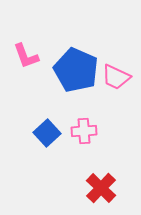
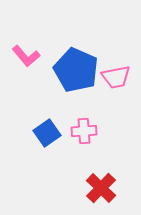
pink L-shape: rotated 20 degrees counterclockwise
pink trapezoid: rotated 36 degrees counterclockwise
blue square: rotated 8 degrees clockwise
